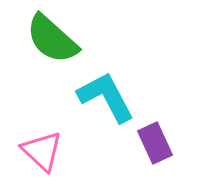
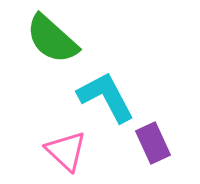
purple rectangle: moved 2 px left
pink triangle: moved 24 px right
